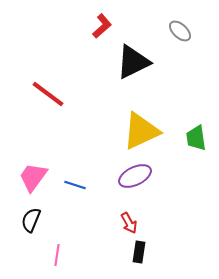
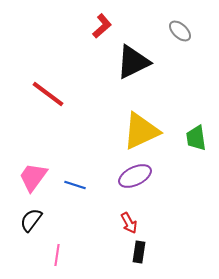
black semicircle: rotated 15 degrees clockwise
